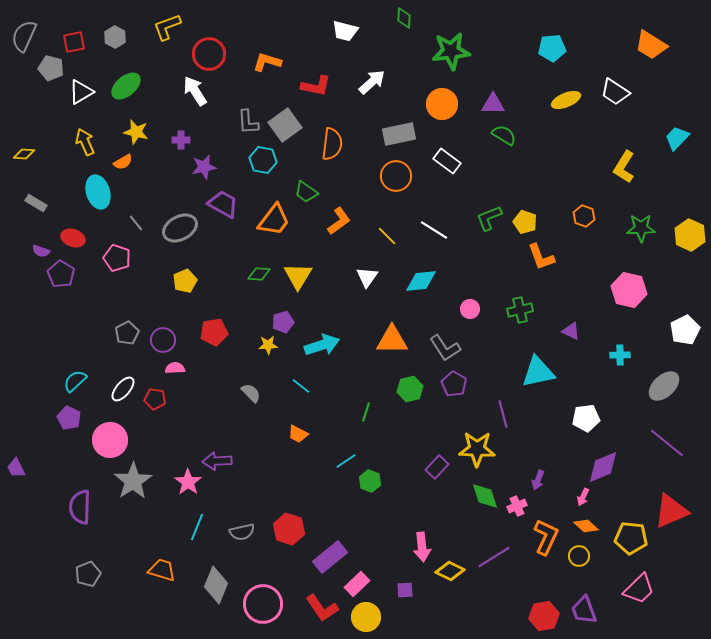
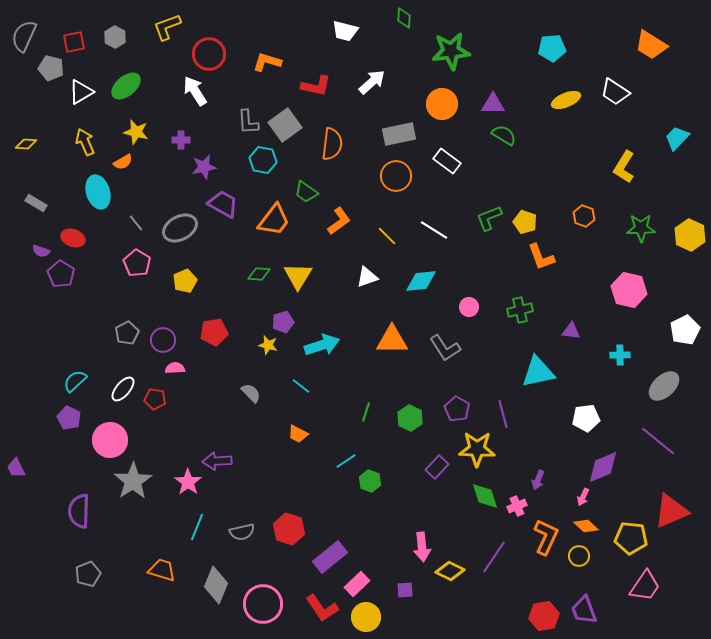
yellow diamond at (24, 154): moved 2 px right, 10 px up
pink pentagon at (117, 258): moved 20 px right, 5 px down; rotated 12 degrees clockwise
white triangle at (367, 277): rotated 35 degrees clockwise
pink circle at (470, 309): moved 1 px left, 2 px up
purple triangle at (571, 331): rotated 18 degrees counterclockwise
yellow star at (268, 345): rotated 18 degrees clockwise
purple pentagon at (454, 384): moved 3 px right, 25 px down
green hexagon at (410, 389): moved 29 px down; rotated 20 degrees counterclockwise
purple line at (667, 443): moved 9 px left, 2 px up
purple semicircle at (80, 507): moved 1 px left, 4 px down
purple line at (494, 557): rotated 24 degrees counterclockwise
pink trapezoid at (639, 589): moved 6 px right, 3 px up; rotated 12 degrees counterclockwise
